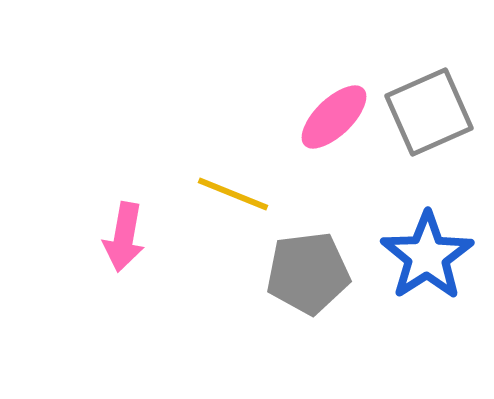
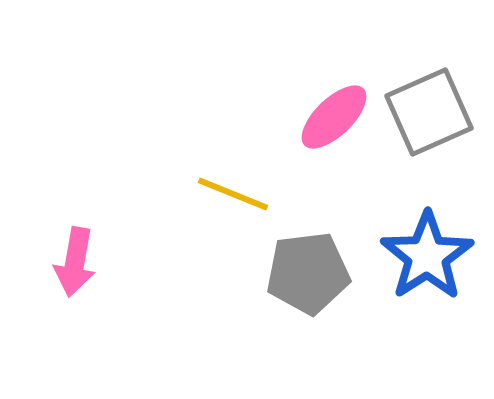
pink arrow: moved 49 px left, 25 px down
